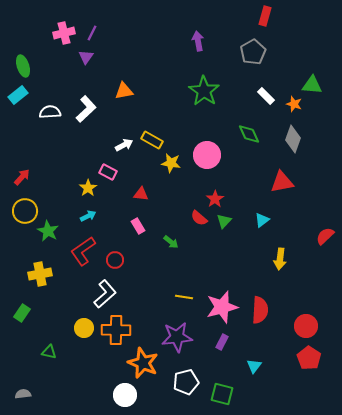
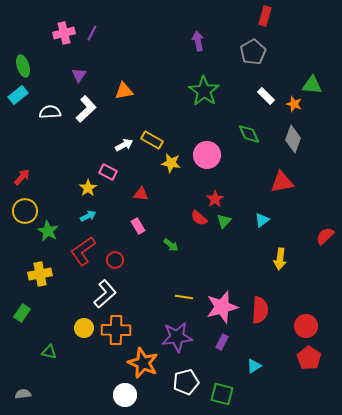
purple triangle at (86, 57): moved 7 px left, 18 px down
green arrow at (171, 242): moved 3 px down
cyan triangle at (254, 366): rotated 21 degrees clockwise
